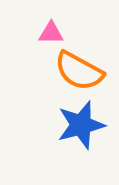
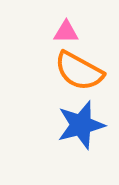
pink triangle: moved 15 px right, 1 px up
